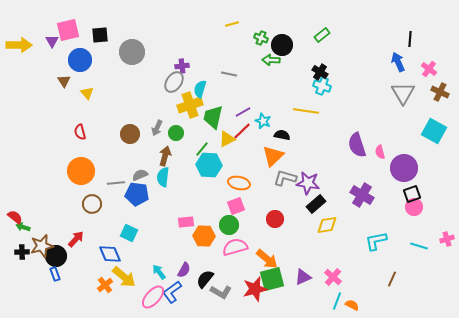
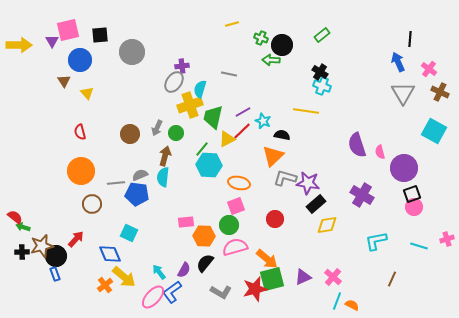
black semicircle at (205, 279): moved 16 px up
